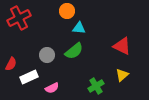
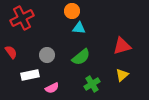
orange circle: moved 5 px right
red cross: moved 3 px right
red triangle: rotated 42 degrees counterclockwise
green semicircle: moved 7 px right, 6 px down
red semicircle: moved 12 px up; rotated 64 degrees counterclockwise
white rectangle: moved 1 px right, 2 px up; rotated 12 degrees clockwise
green cross: moved 4 px left, 2 px up
